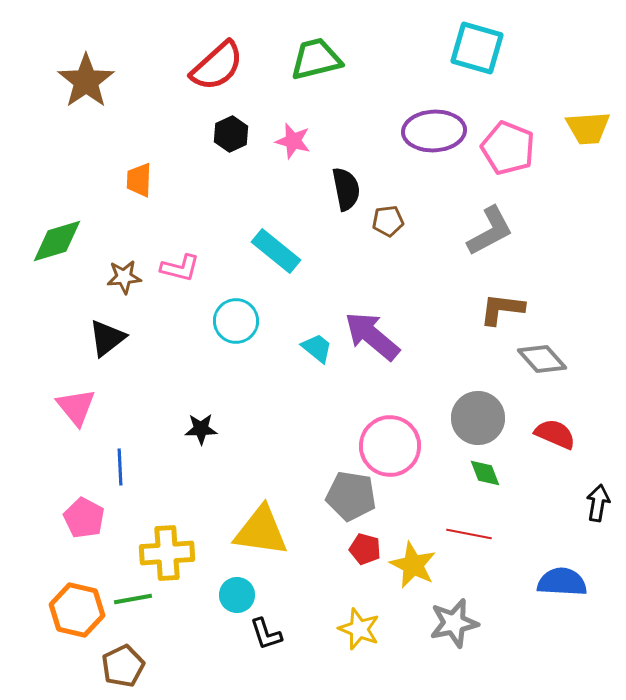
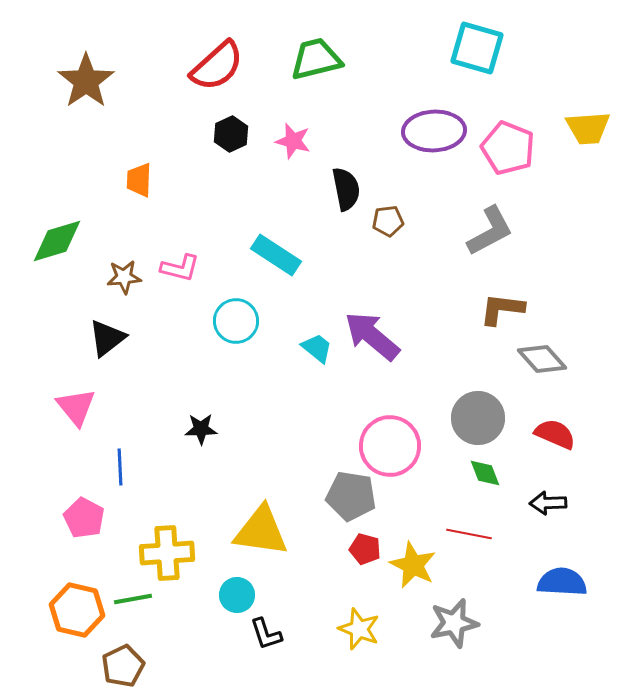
cyan rectangle at (276, 251): moved 4 px down; rotated 6 degrees counterclockwise
black arrow at (598, 503): moved 50 px left; rotated 102 degrees counterclockwise
